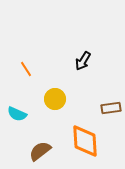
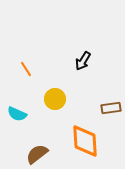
brown semicircle: moved 3 px left, 3 px down
